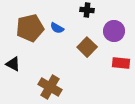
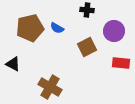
brown square: rotated 18 degrees clockwise
